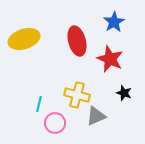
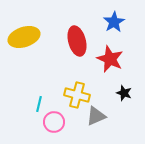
yellow ellipse: moved 2 px up
pink circle: moved 1 px left, 1 px up
